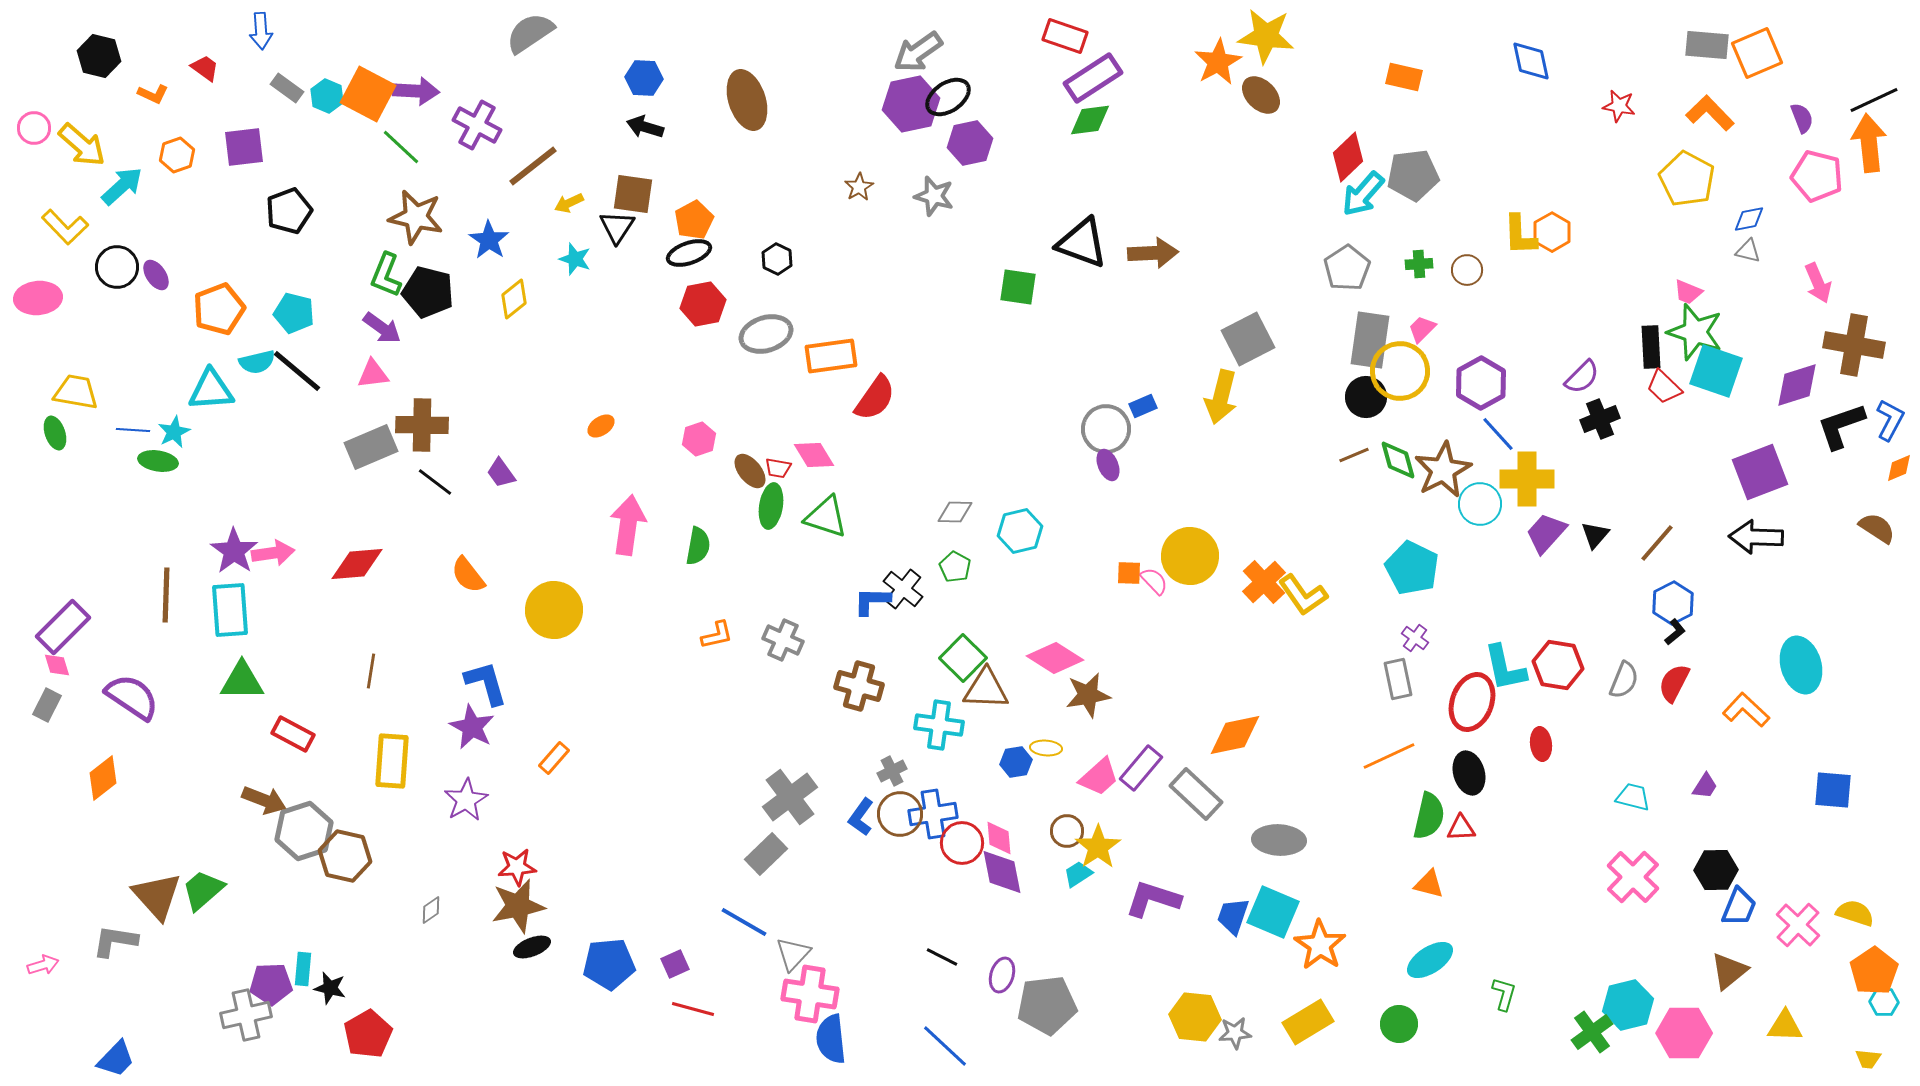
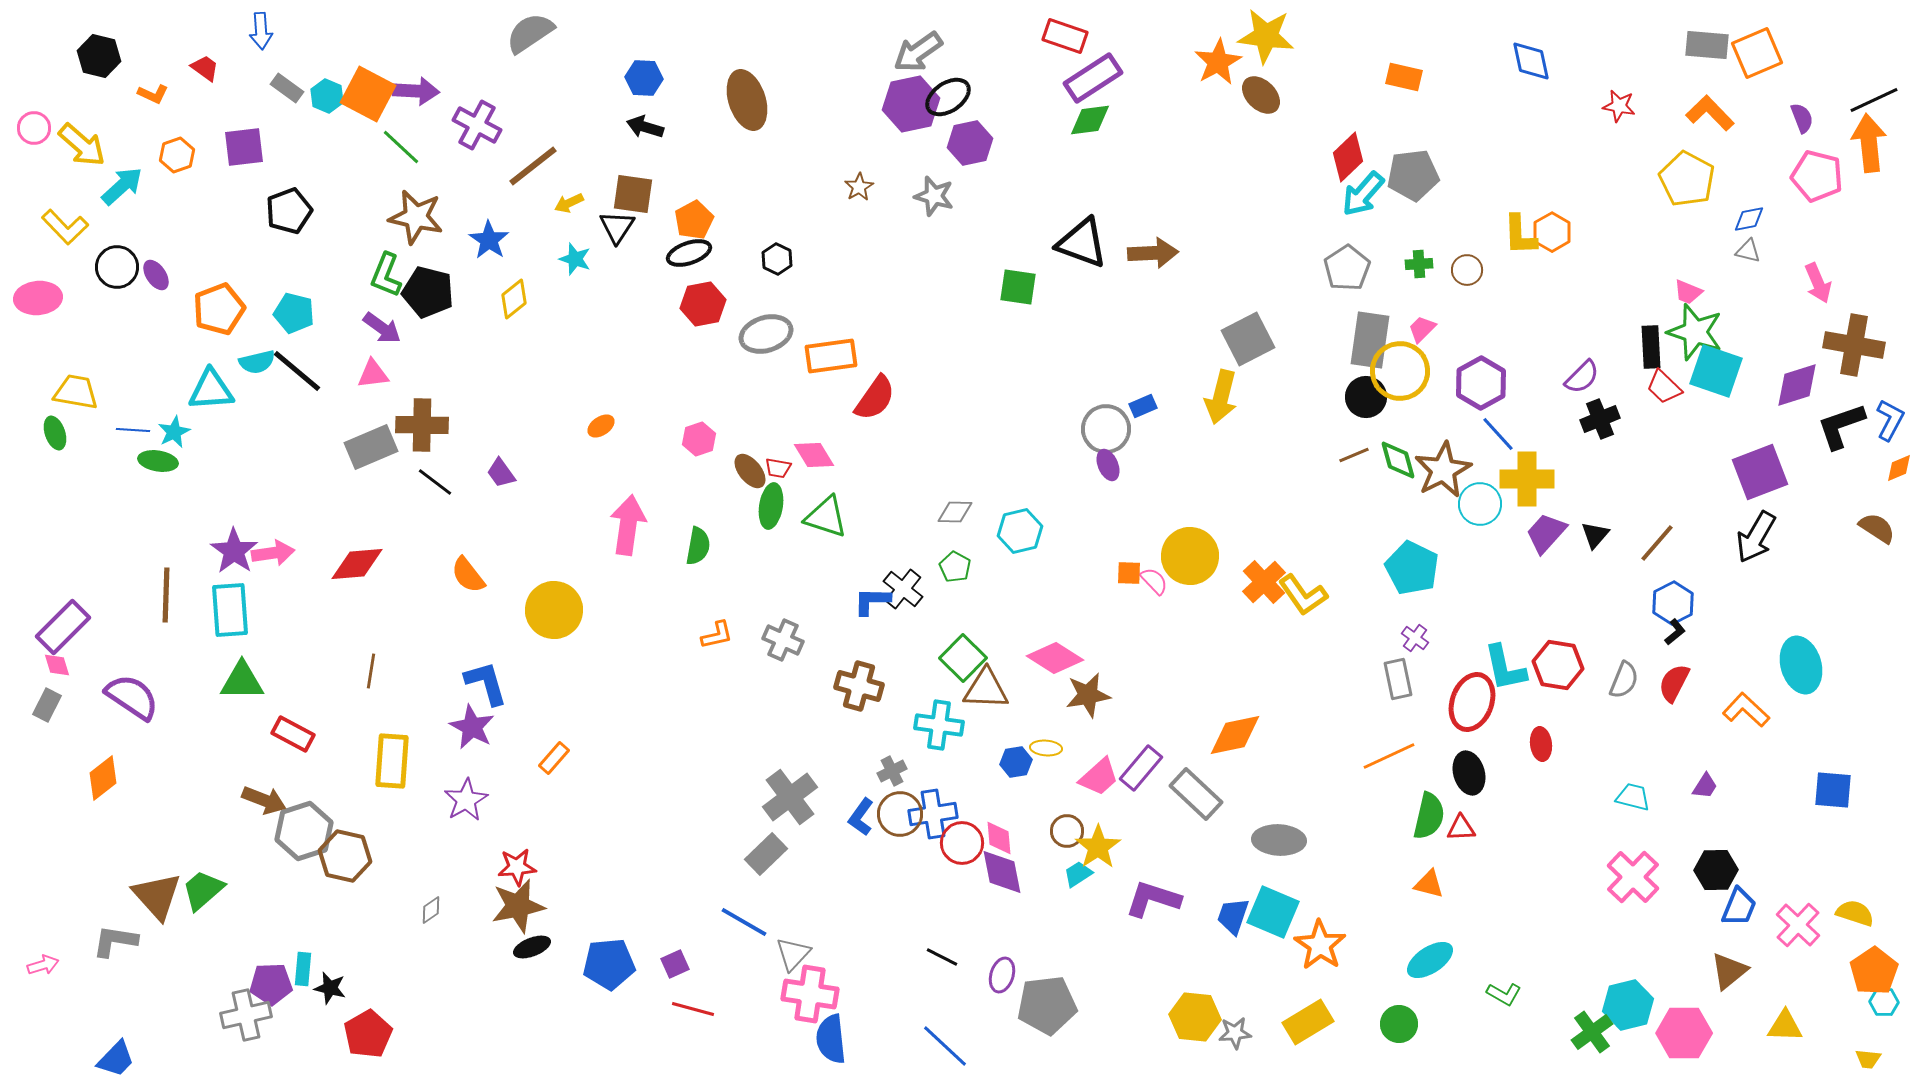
black arrow at (1756, 537): rotated 62 degrees counterclockwise
green L-shape at (1504, 994): rotated 104 degrees clockwise
